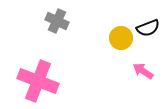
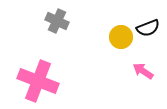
yellow circle: moved 1 px up
